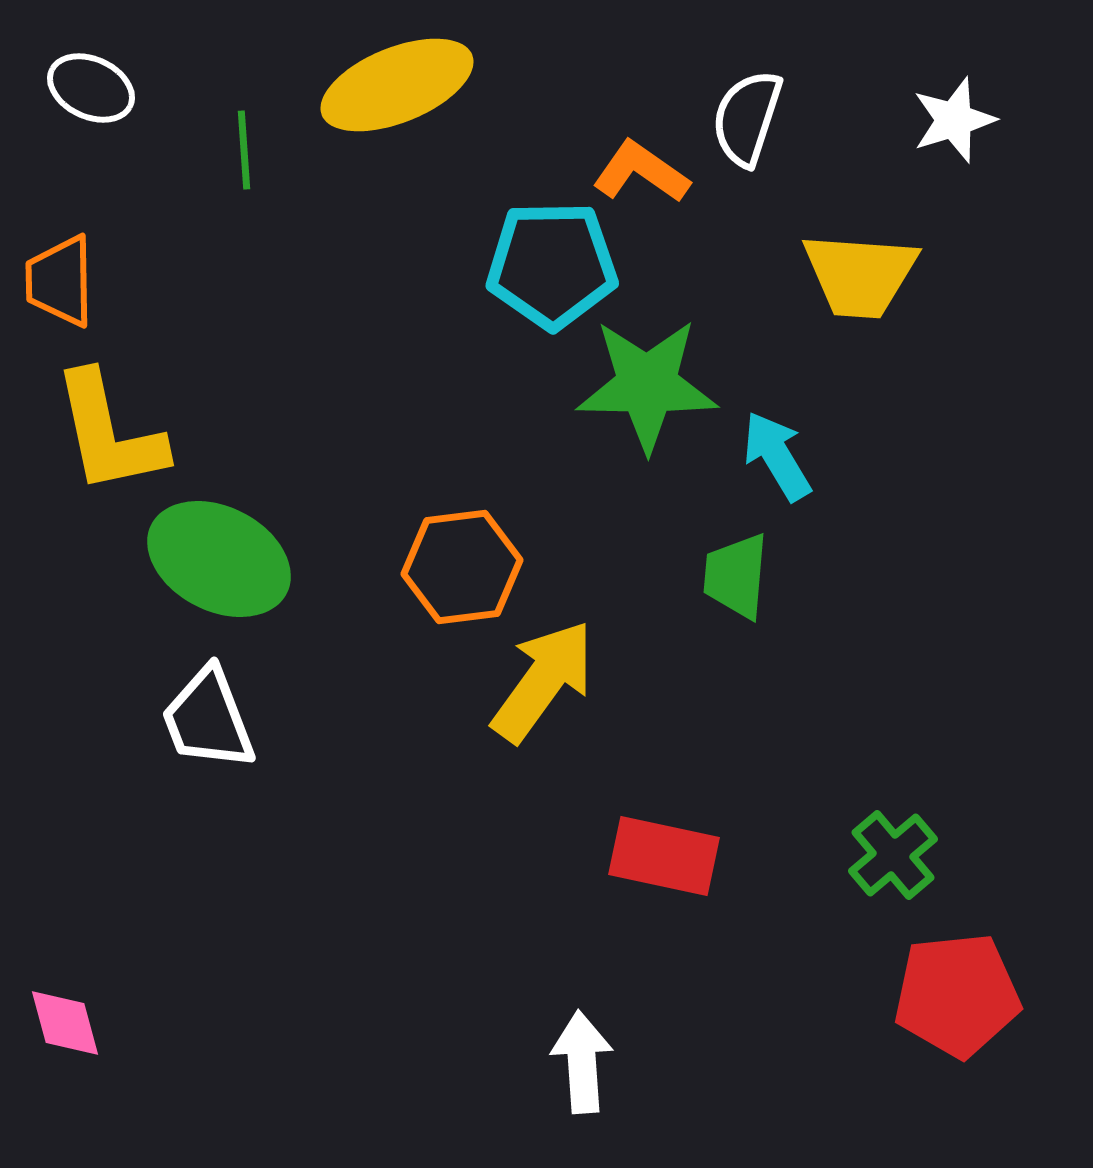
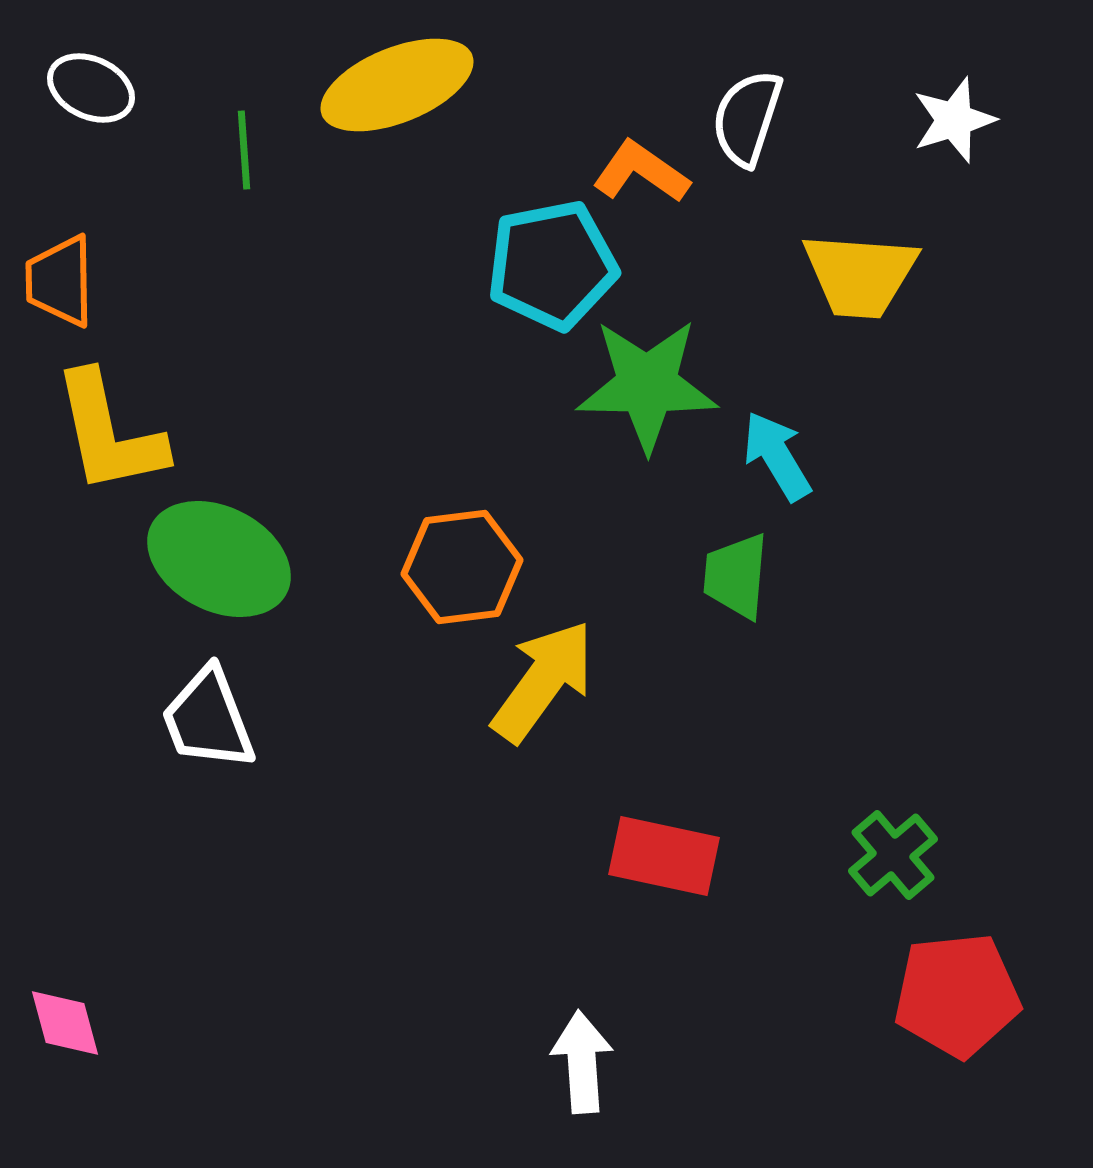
cyan pentagon: rotated 10 degrees counterclockwise
